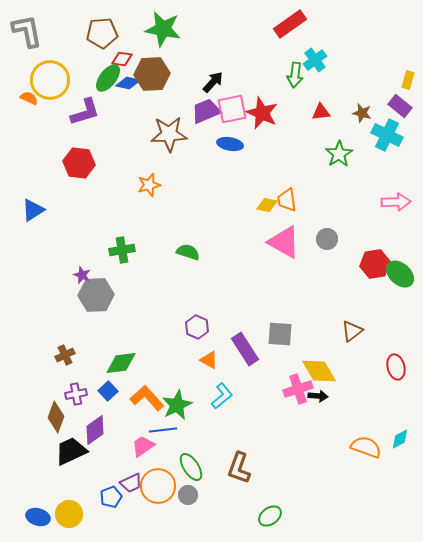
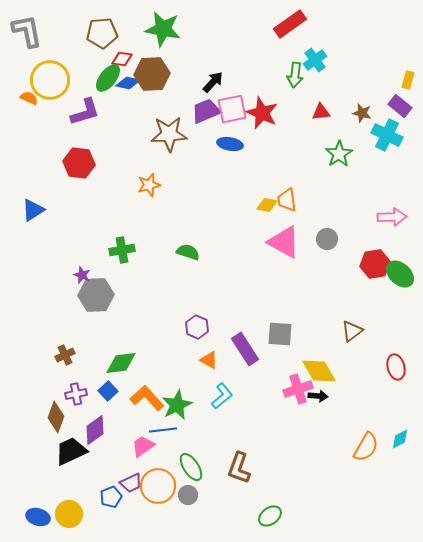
pink arrow at (396, 202): moved 4 px left, 15 px down
orange semicircle at (366, 447): rotated 100 degrees clockwise
